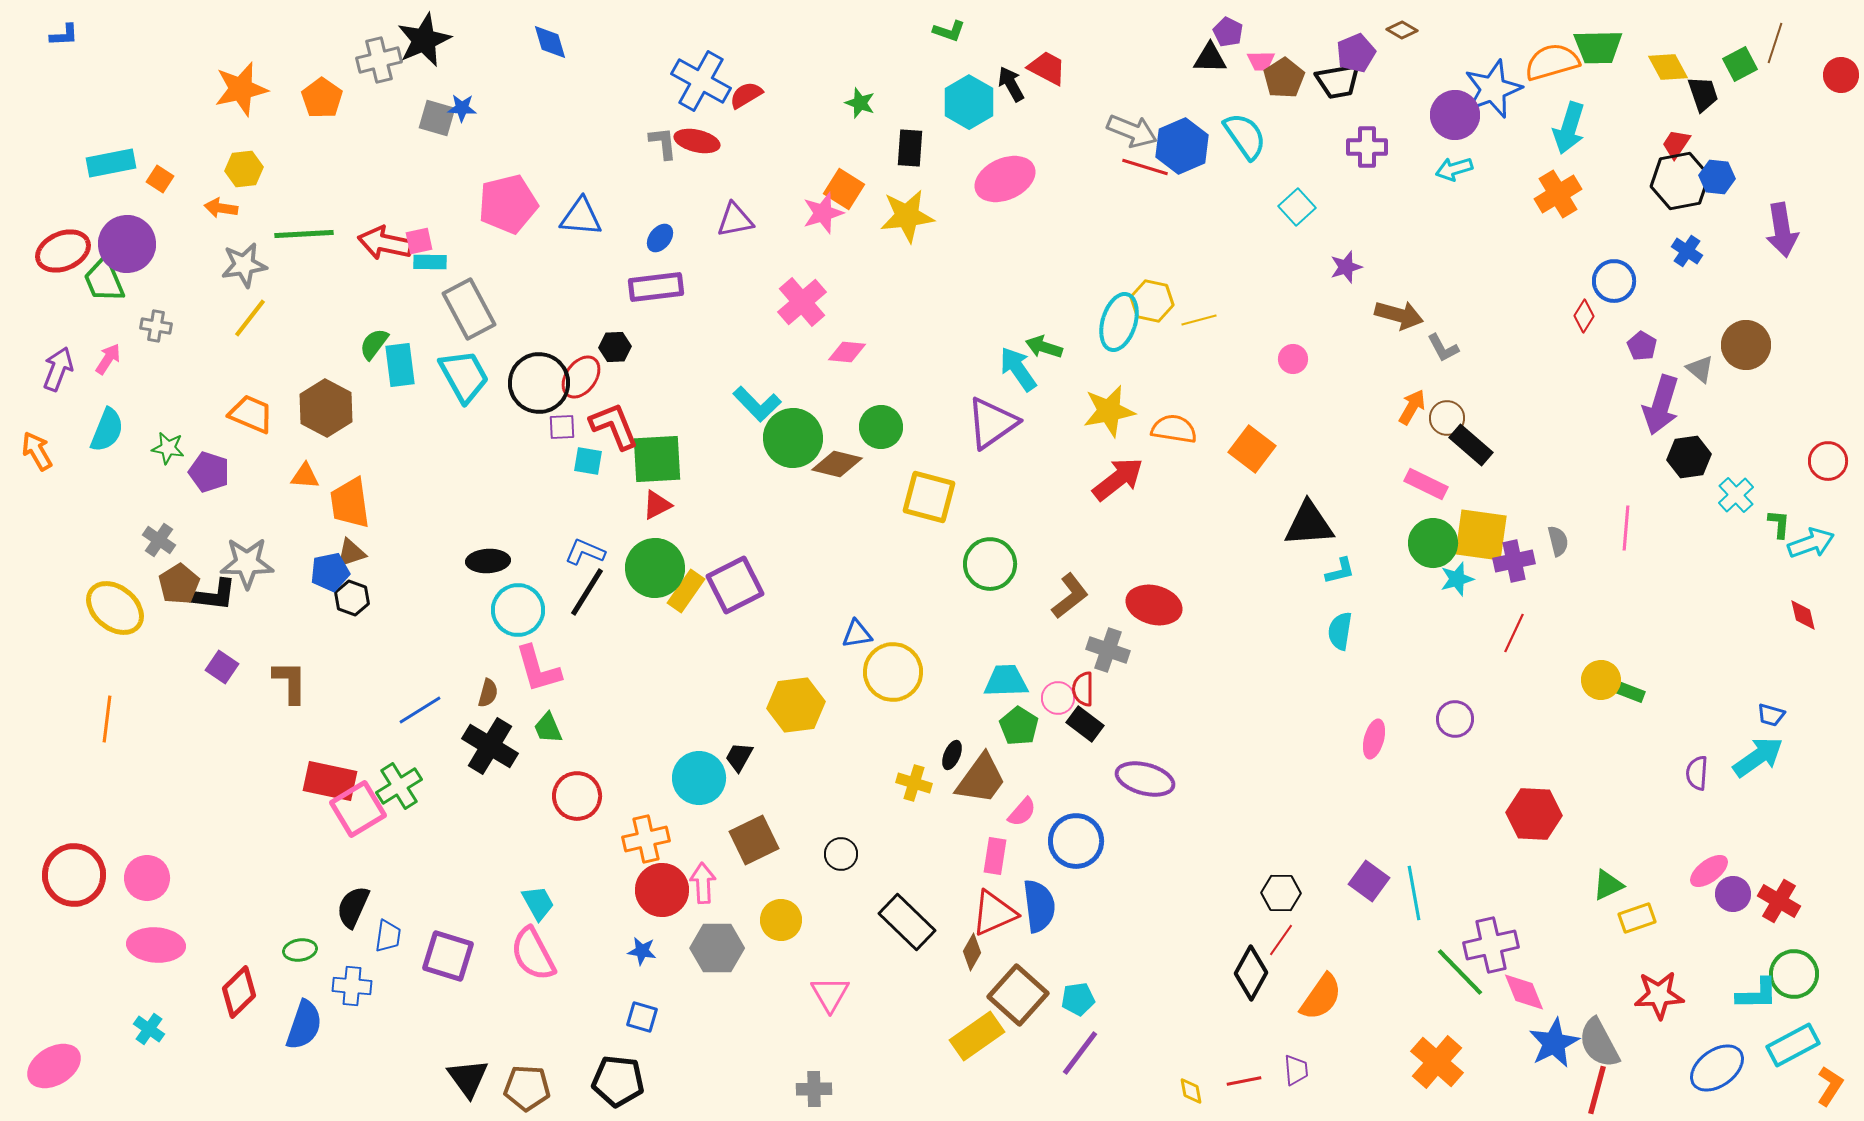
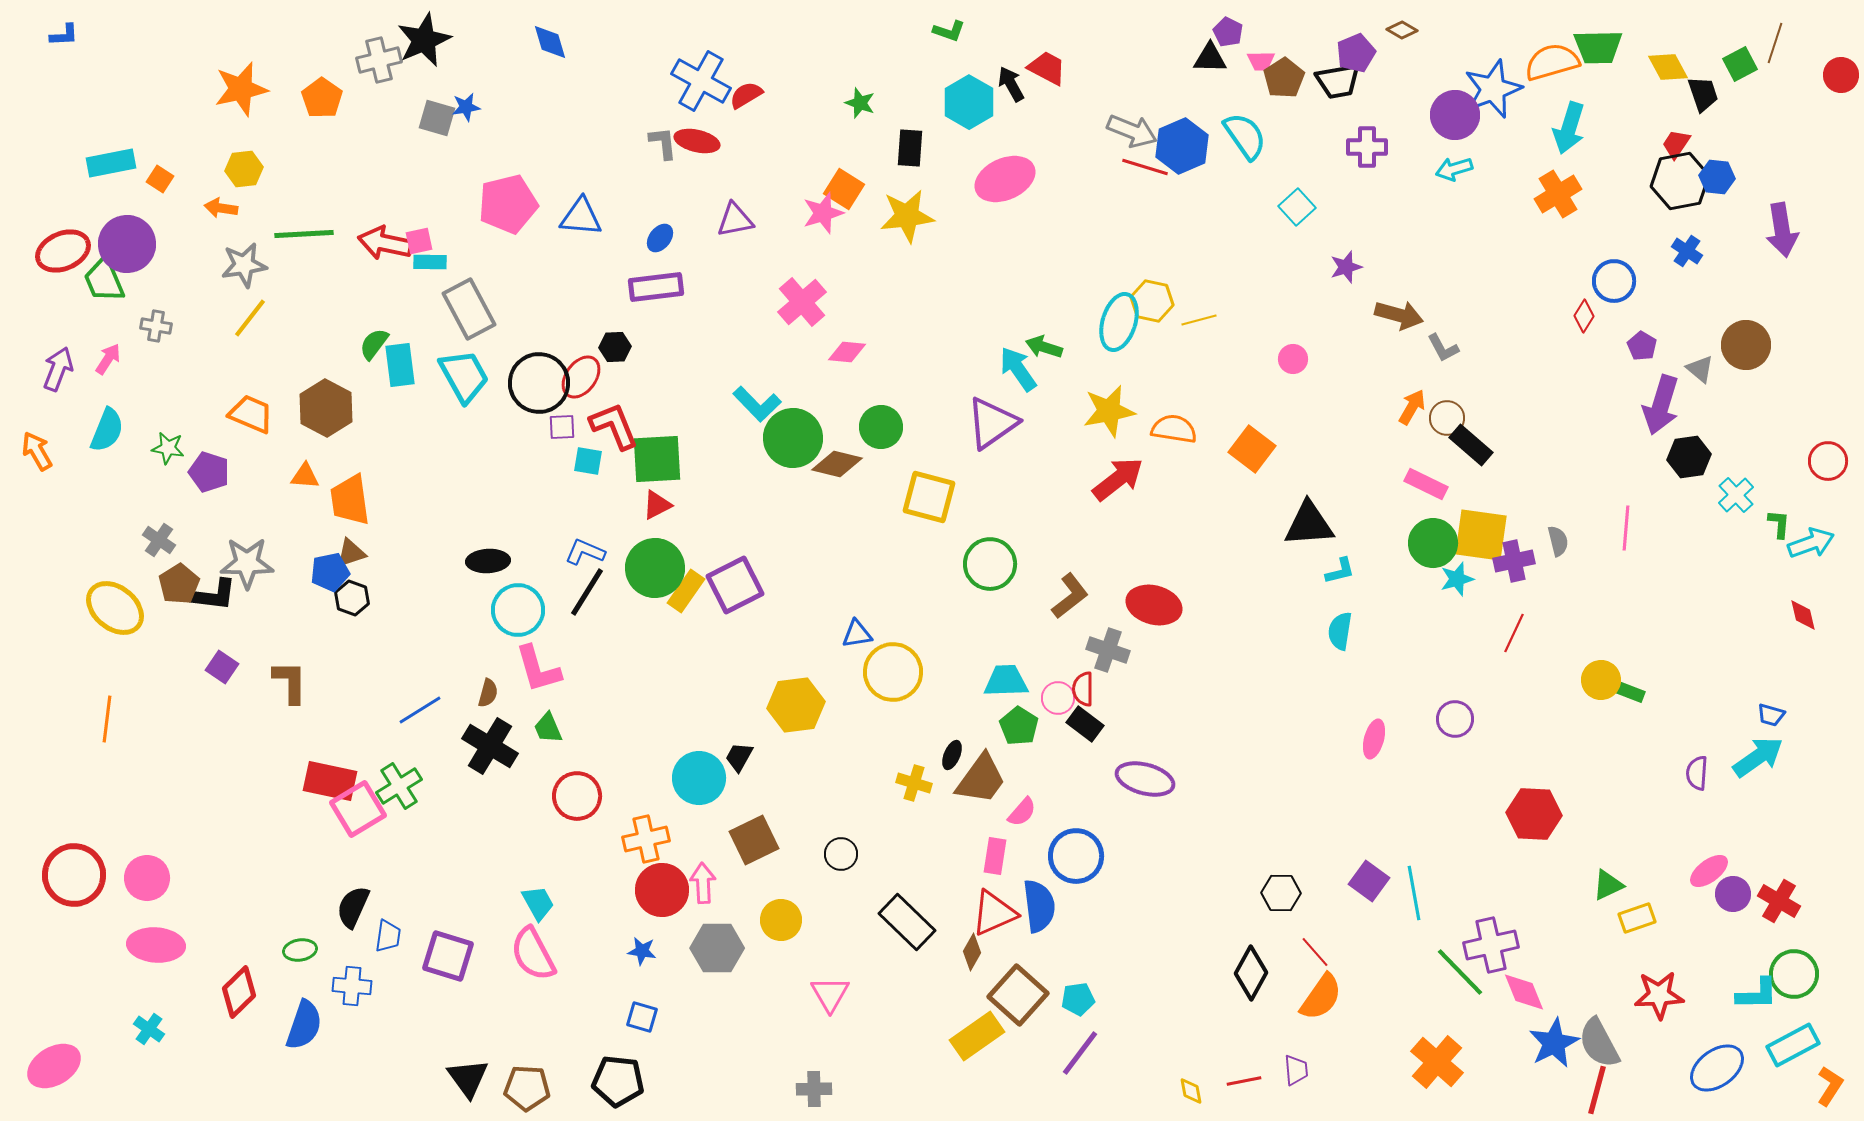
blue star at (462, 108): moved 4 px right, 1 px up; rotated 12 degrees counterclockwise
orange trapezoid at (350, 503): moved 3 px up
blue circle at (1076, 841): moved 15 px down
red line at (1281, 940): moved 34 px right, 12 px down; rotated 76 degrees counterclockwise
